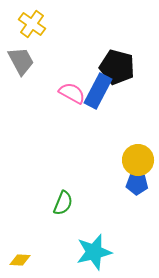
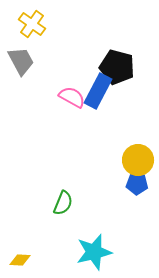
pink semicircle: moved 4 px down
